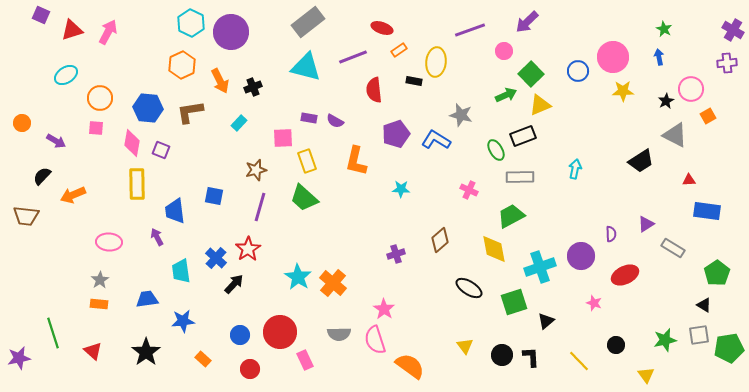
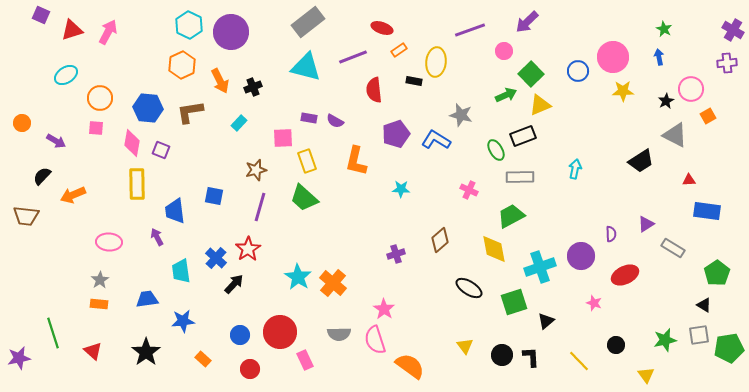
cyan hexagon at (191, 23): moved 2 px left, 2 px down
